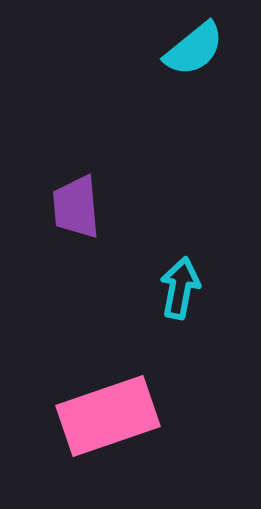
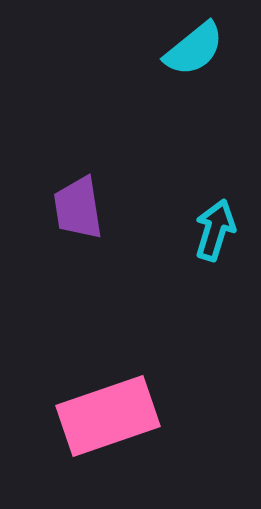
purple trapezoid: moved 2 px right, 1 px down; rotated 4 degrees counterclockwise
cyan arrow: moved 35 px right, 58 px up; rotated 6 degrees clockwise
